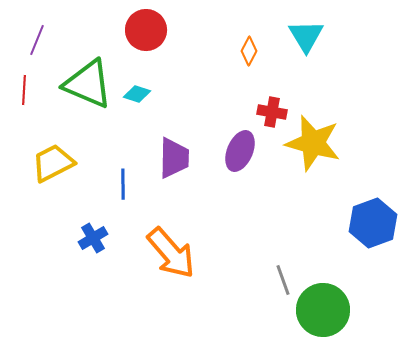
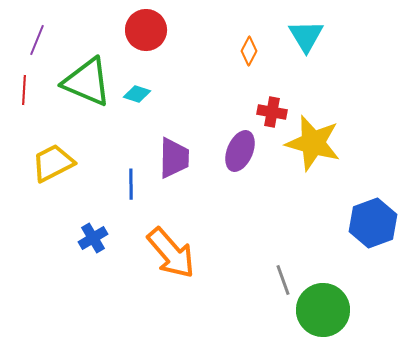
green triangle: moved 1 px left, 2 px up
blue line: moved 8 px right
